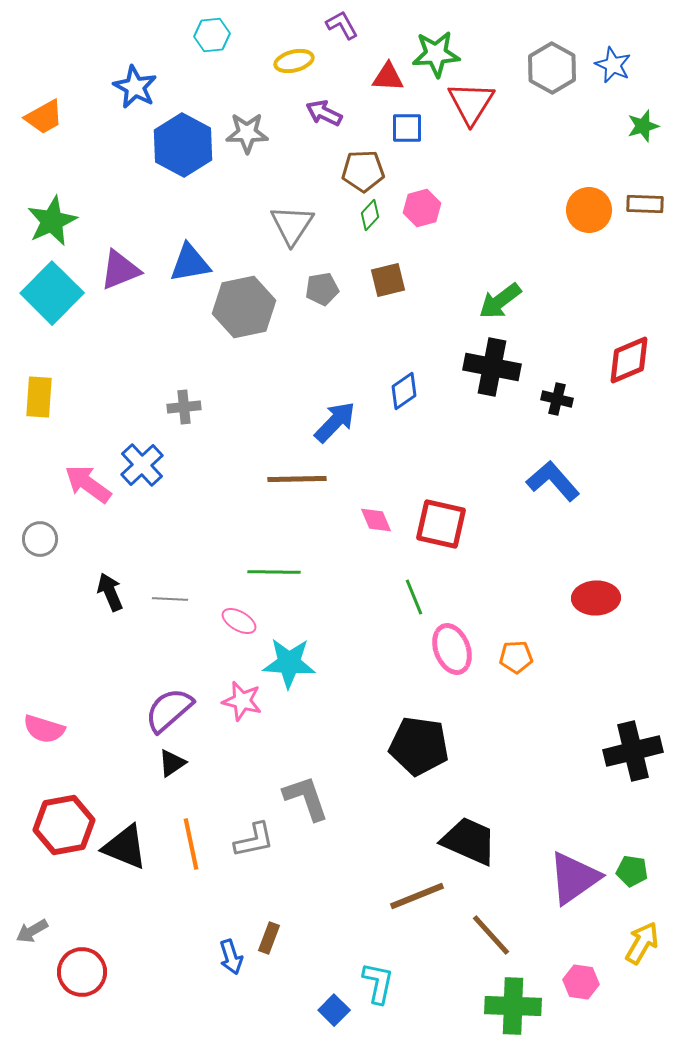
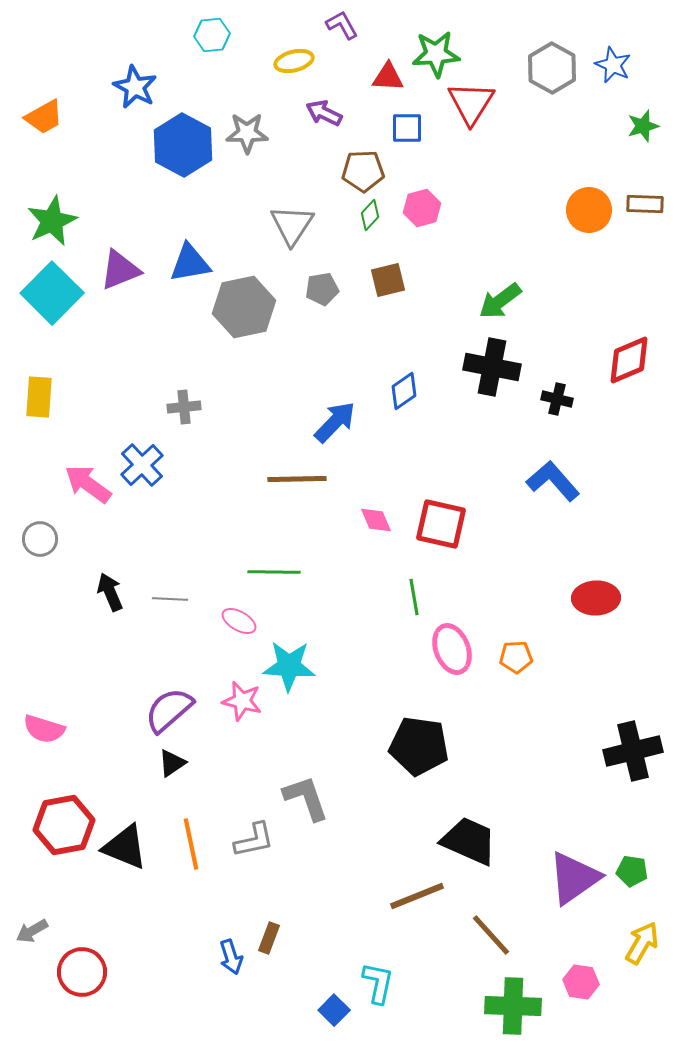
green line at (414, 597): rotated 12 degrees clockwise
cyan star at (289, 663): moved 3 px down
